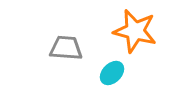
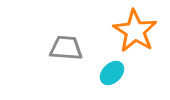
orange star: rotated 18 degrees clockwise
